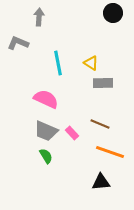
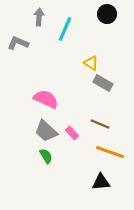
black circle: moved 6 px left, 1 px down
cyan line: moved 7 px right, 34 px up; rotated 35 degrees clockwise
gray rectangle: rotated 30 degrees clockwise
gray trapezoid: rotated 20 degrees clockwise
